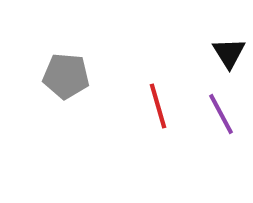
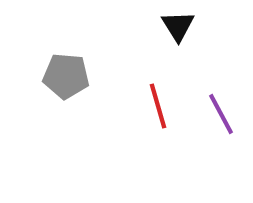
black triangle: moved 51 px left, 27 px up
